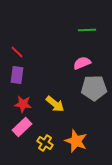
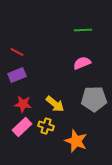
green line: moved 4 px left
red line: rotated 16 degrees counterclockwise
purple rectangle: rotated 60 degrees clockwise
gray pentagon: moved 11 px down
yellow cross: moved 1 px right, 17 px up; rotated 14 degrees counterclockwise
